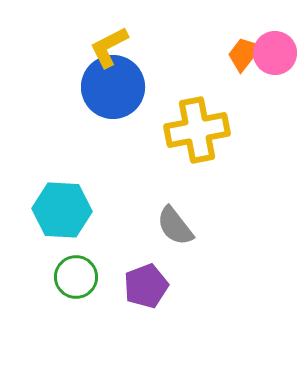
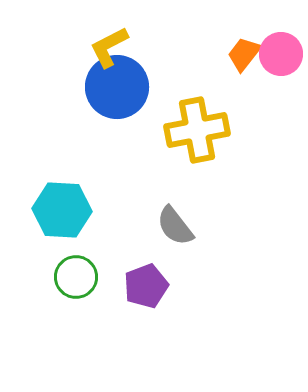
pink circle: moved 6 px right, 1 px down
blue circle: moved 4 px right
